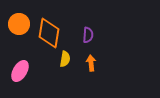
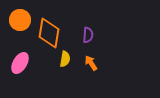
orange circle: moved 1 px right, 4 px up
orange arrow: rotated 28 degrees counterclockwise
pink ellipse: moved 8 px up
